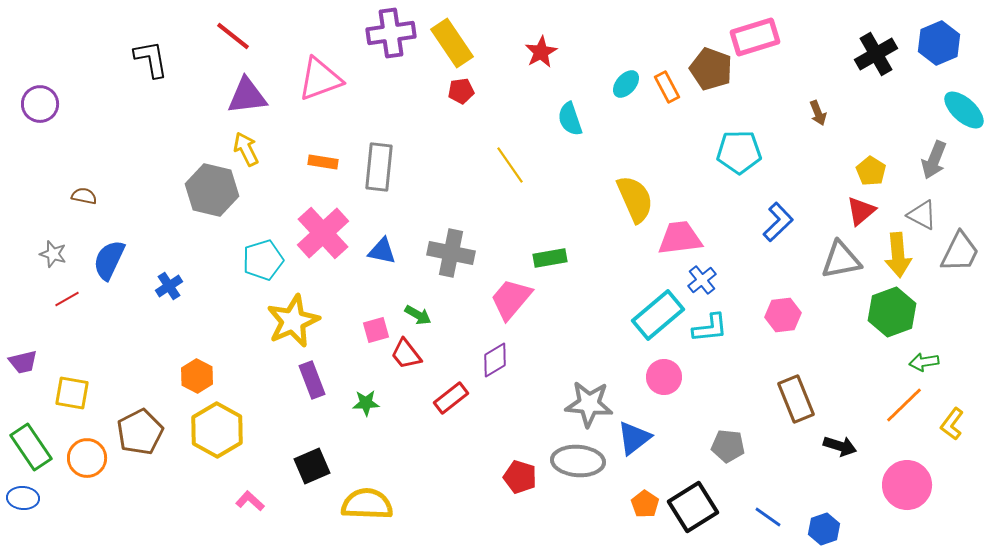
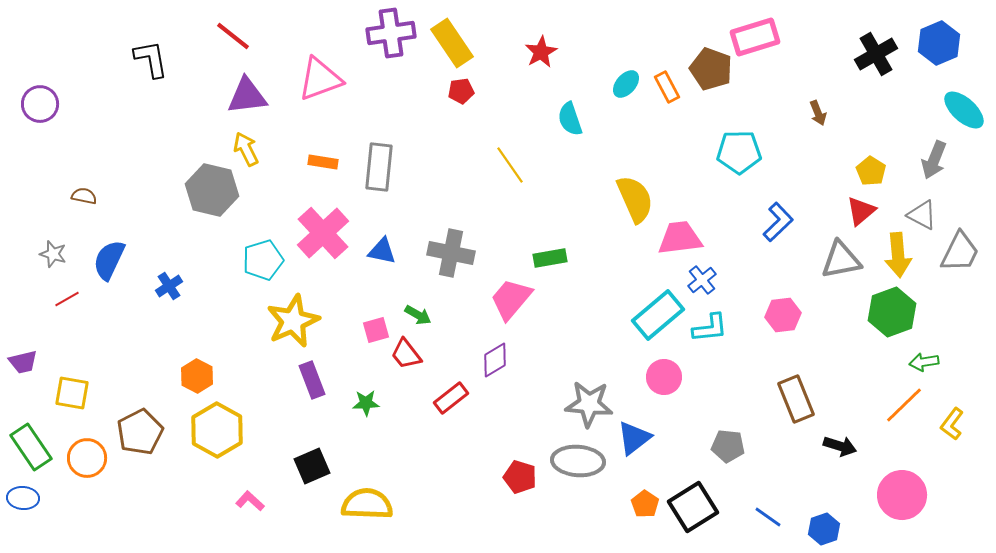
pink circle at (907, 485): moved 5 px left, 10 px down
